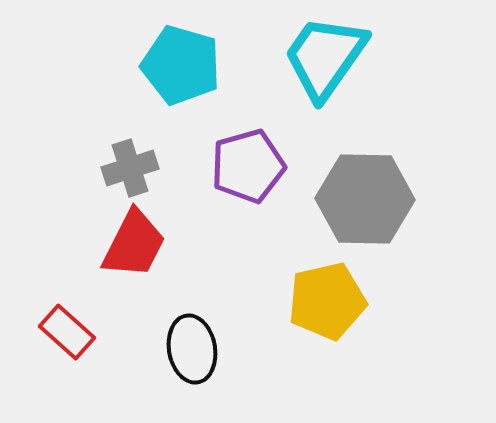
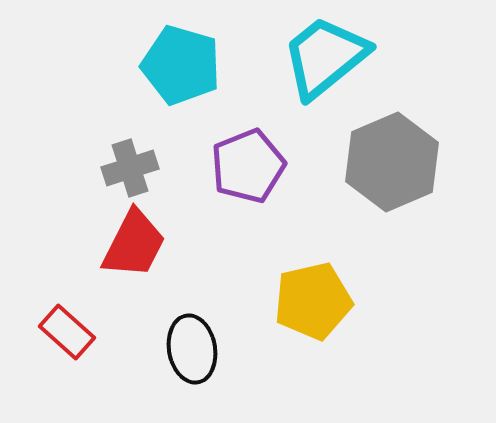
cyan trapezoid: rotated 16 degrees clockwise
purple pentagon: rotated 6 degrees counterclockwise
gray hexagon: moved 27 px right, 37 px up; rotated 24 degrees counterclockwise
yellow pentagon: moved 14 px left
